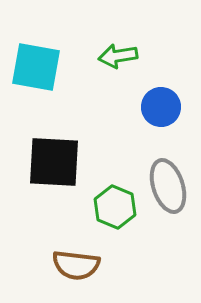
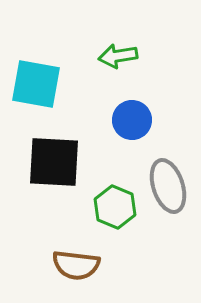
cyan square: moved 17 px down
blue circle: moved 29 px left, 13 px down
